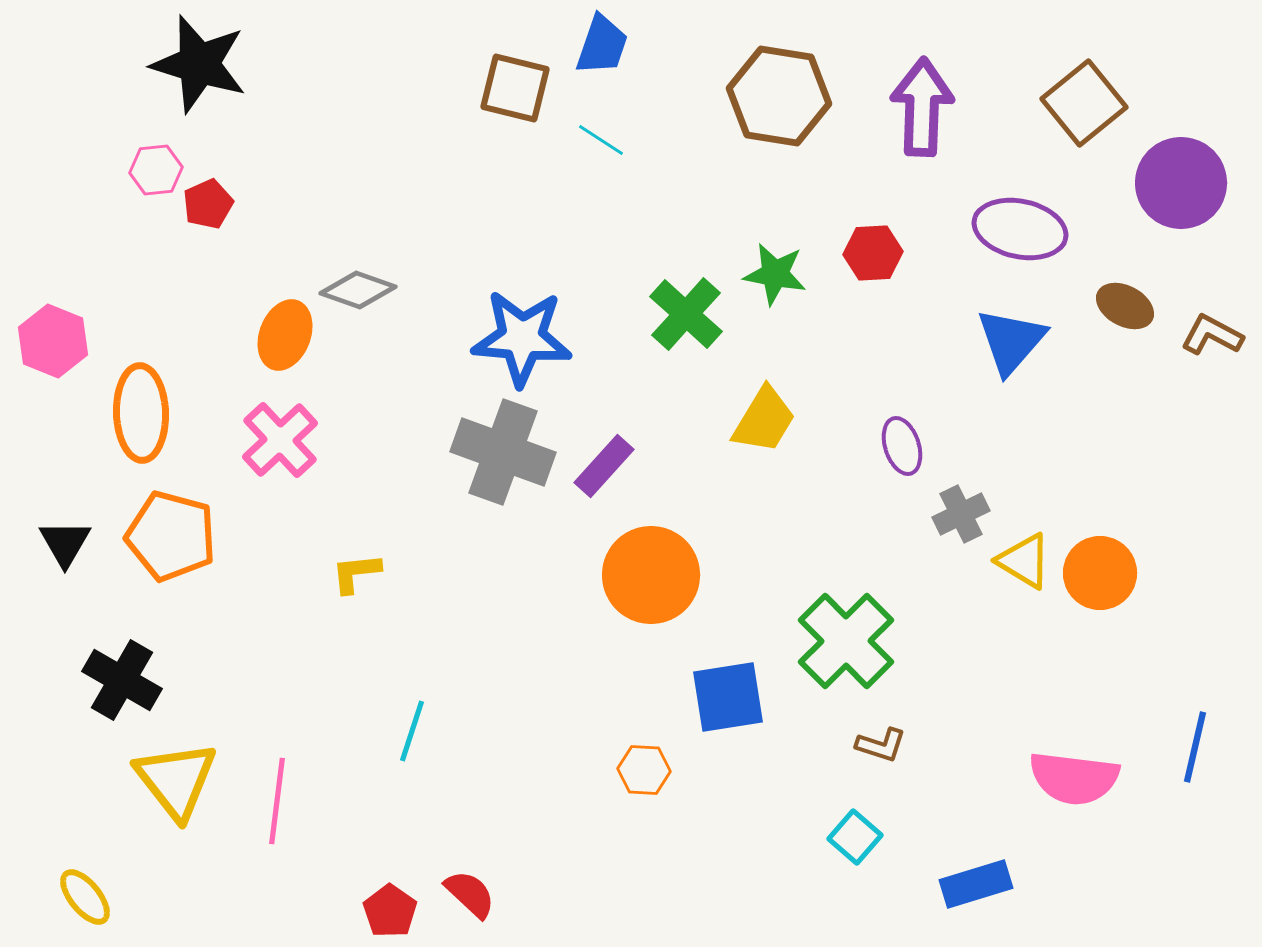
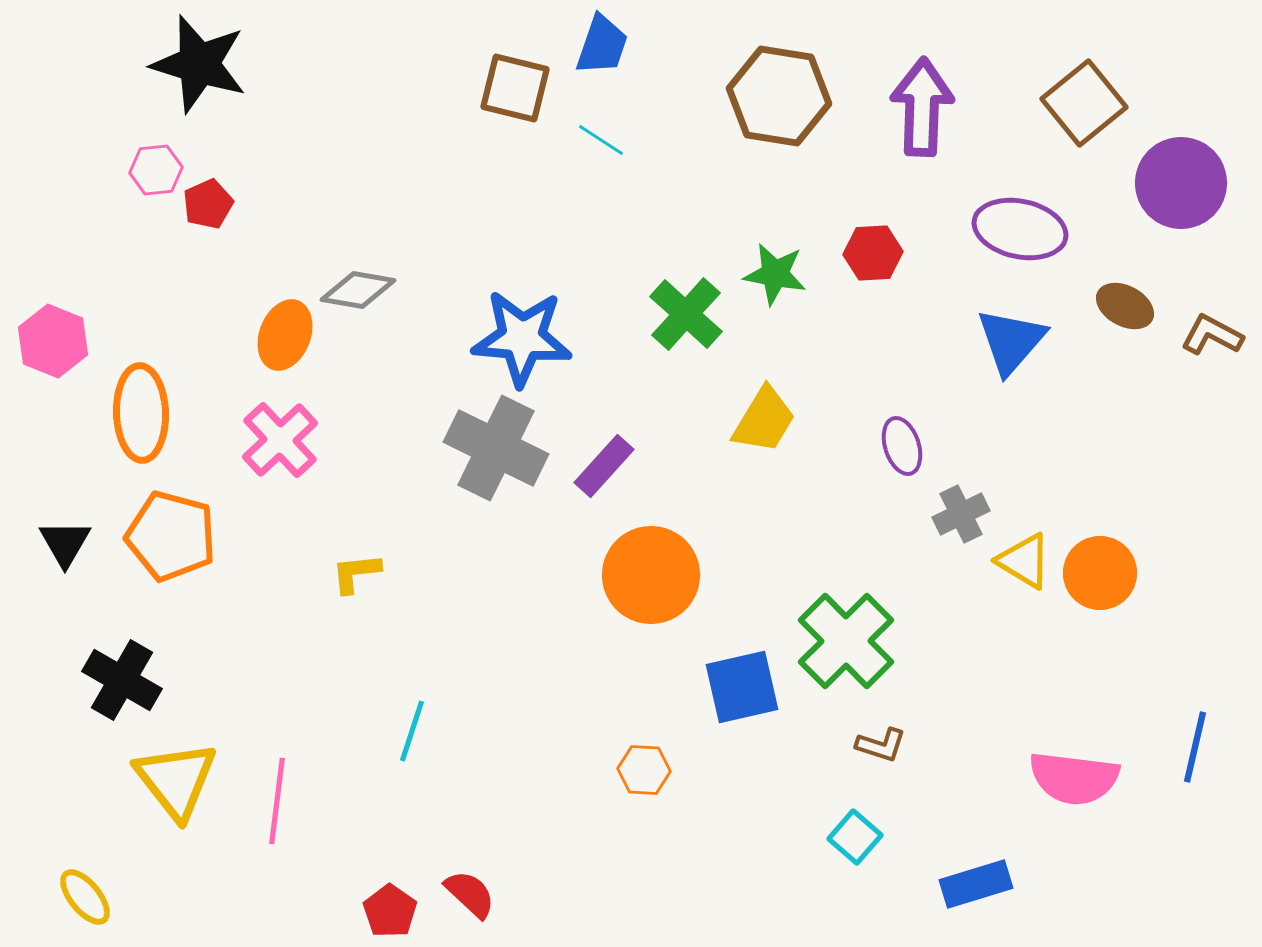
gray diamond at (358, 290): rotated 10 degrees counterclockwise
gray cross at (503, 452): moved 7 px left, 4 px up; rotated 6 degrees clockwise
blue square at (728, 697): moved 14 px right, 10 px up; rotated 4 degrees counterclockwise
